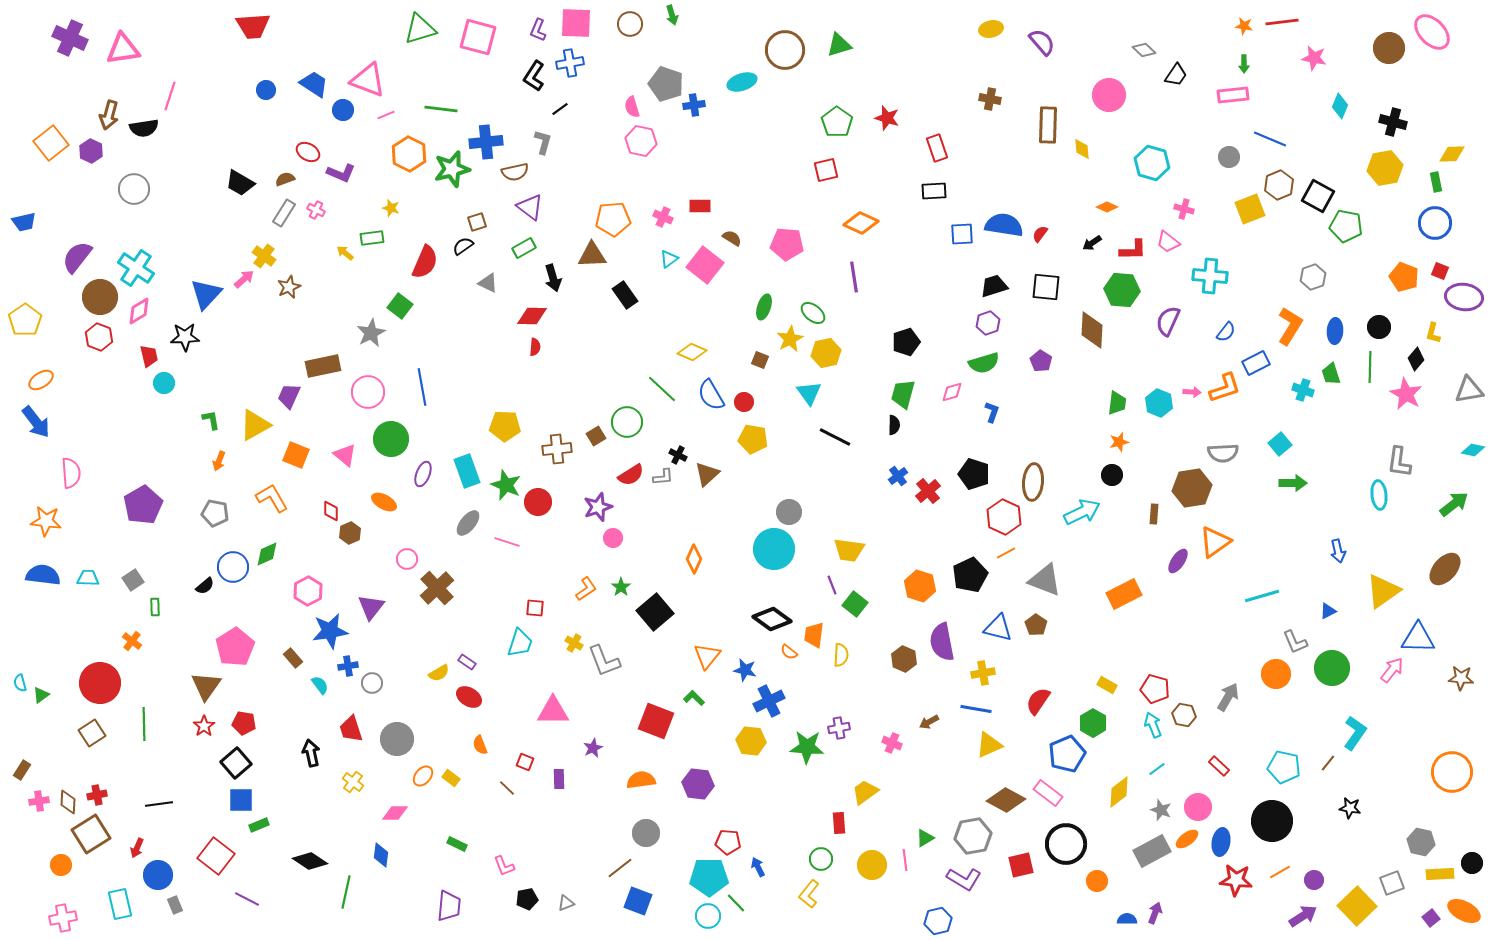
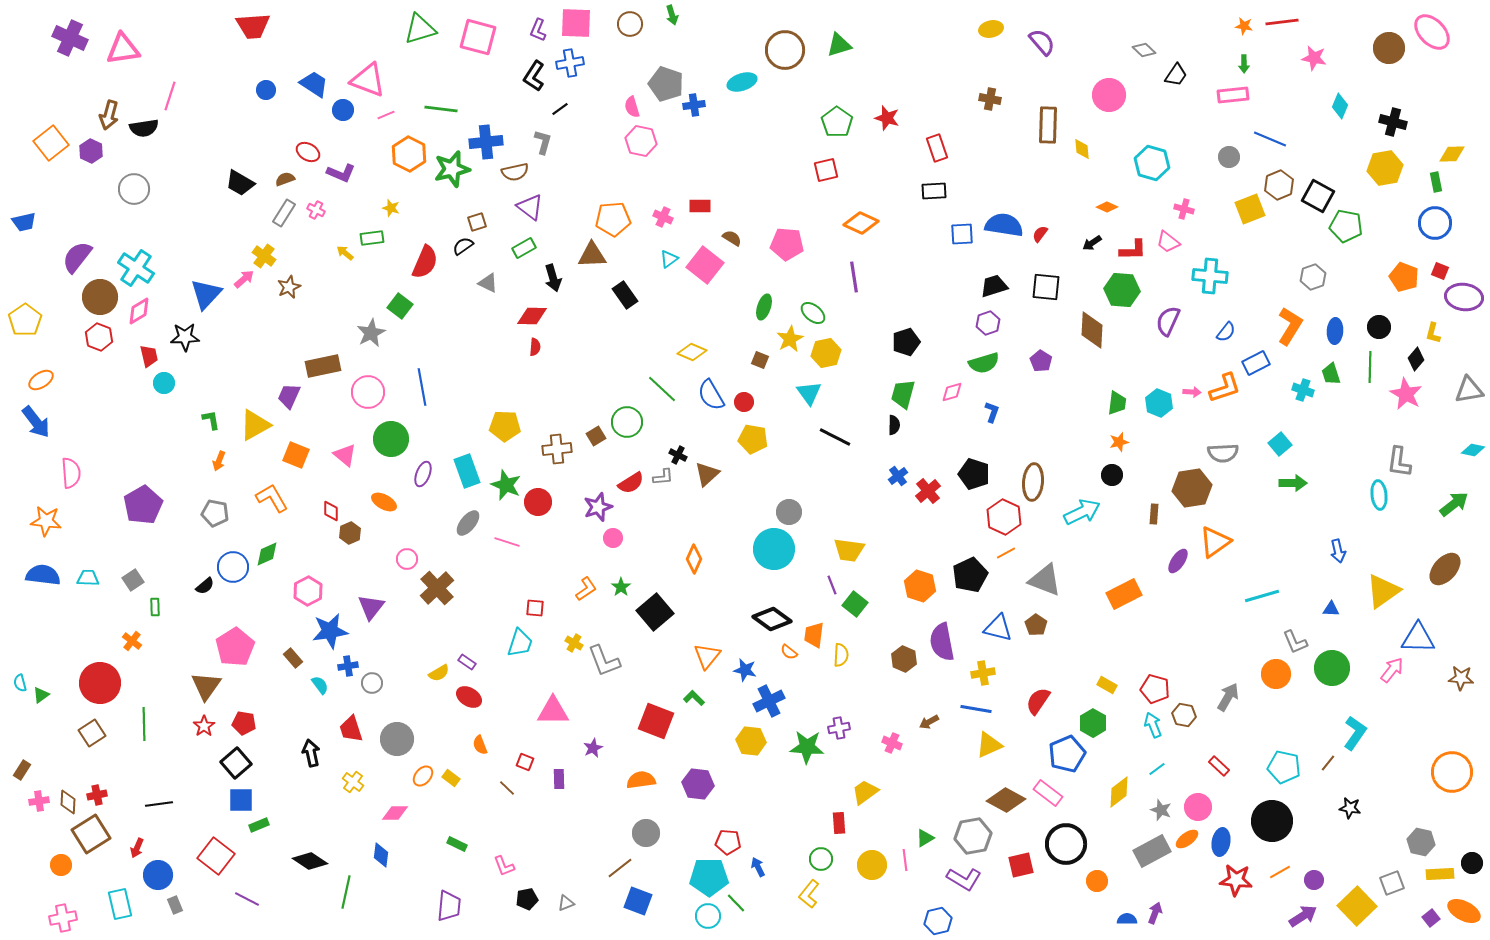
red semicircle at (631, 475): moved 8 px down
blue triangle at (1328, 611): moved 3 px right, 2 px up; rotated 30 degrees clockwise
